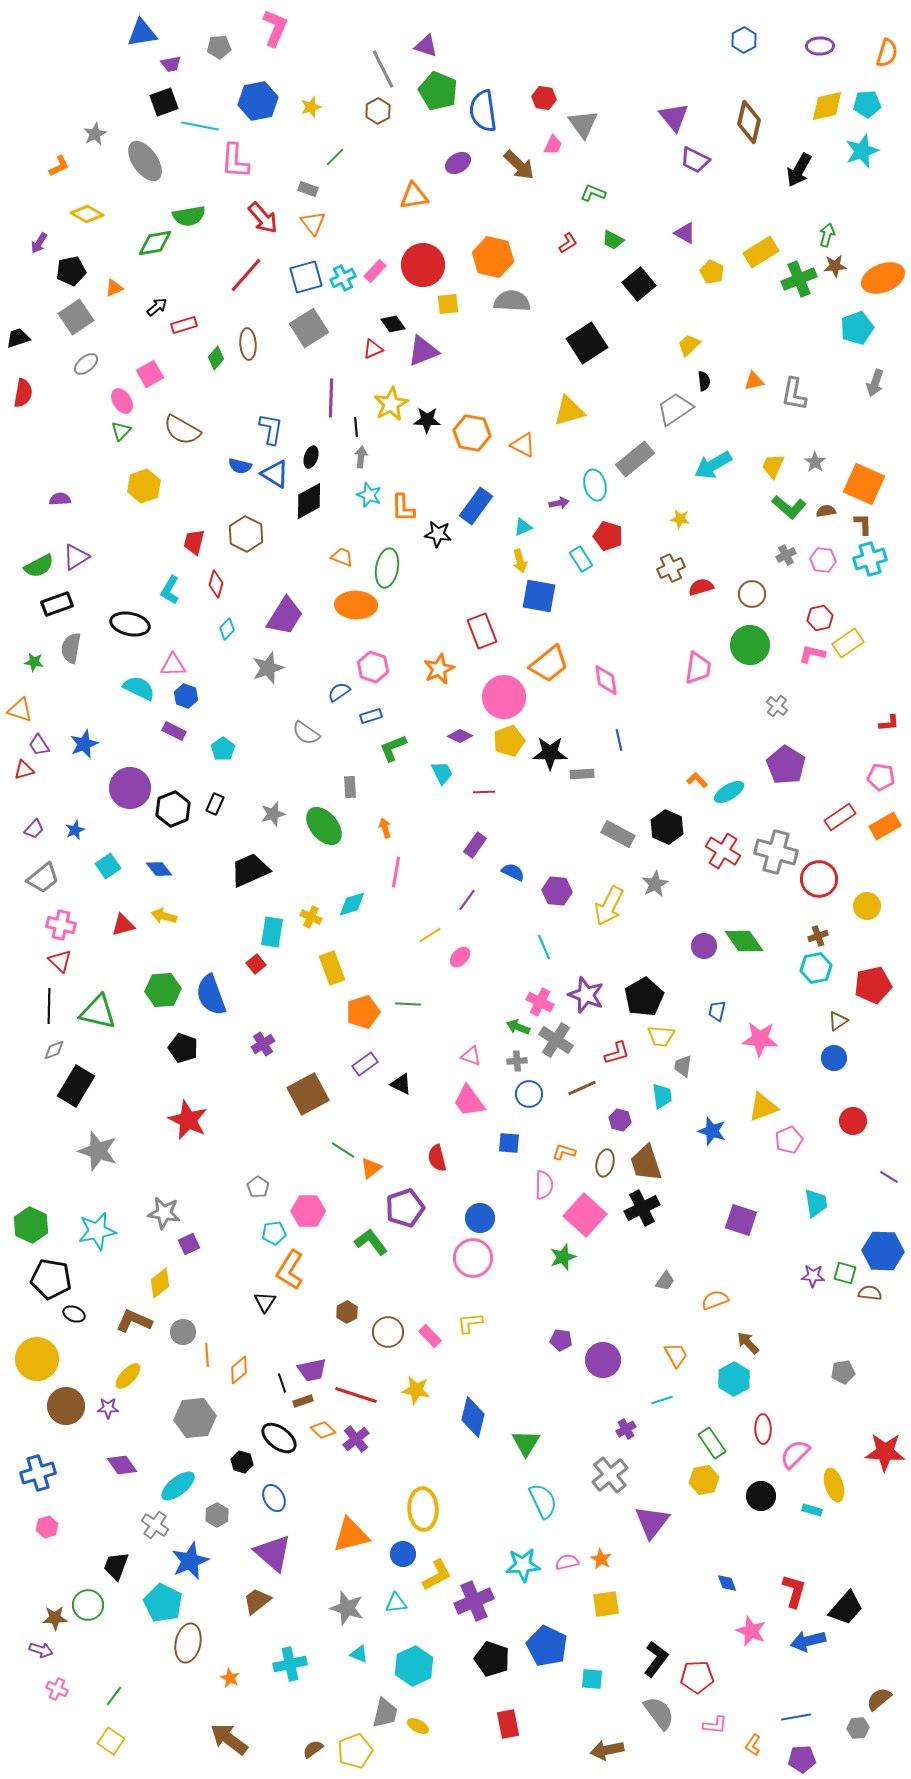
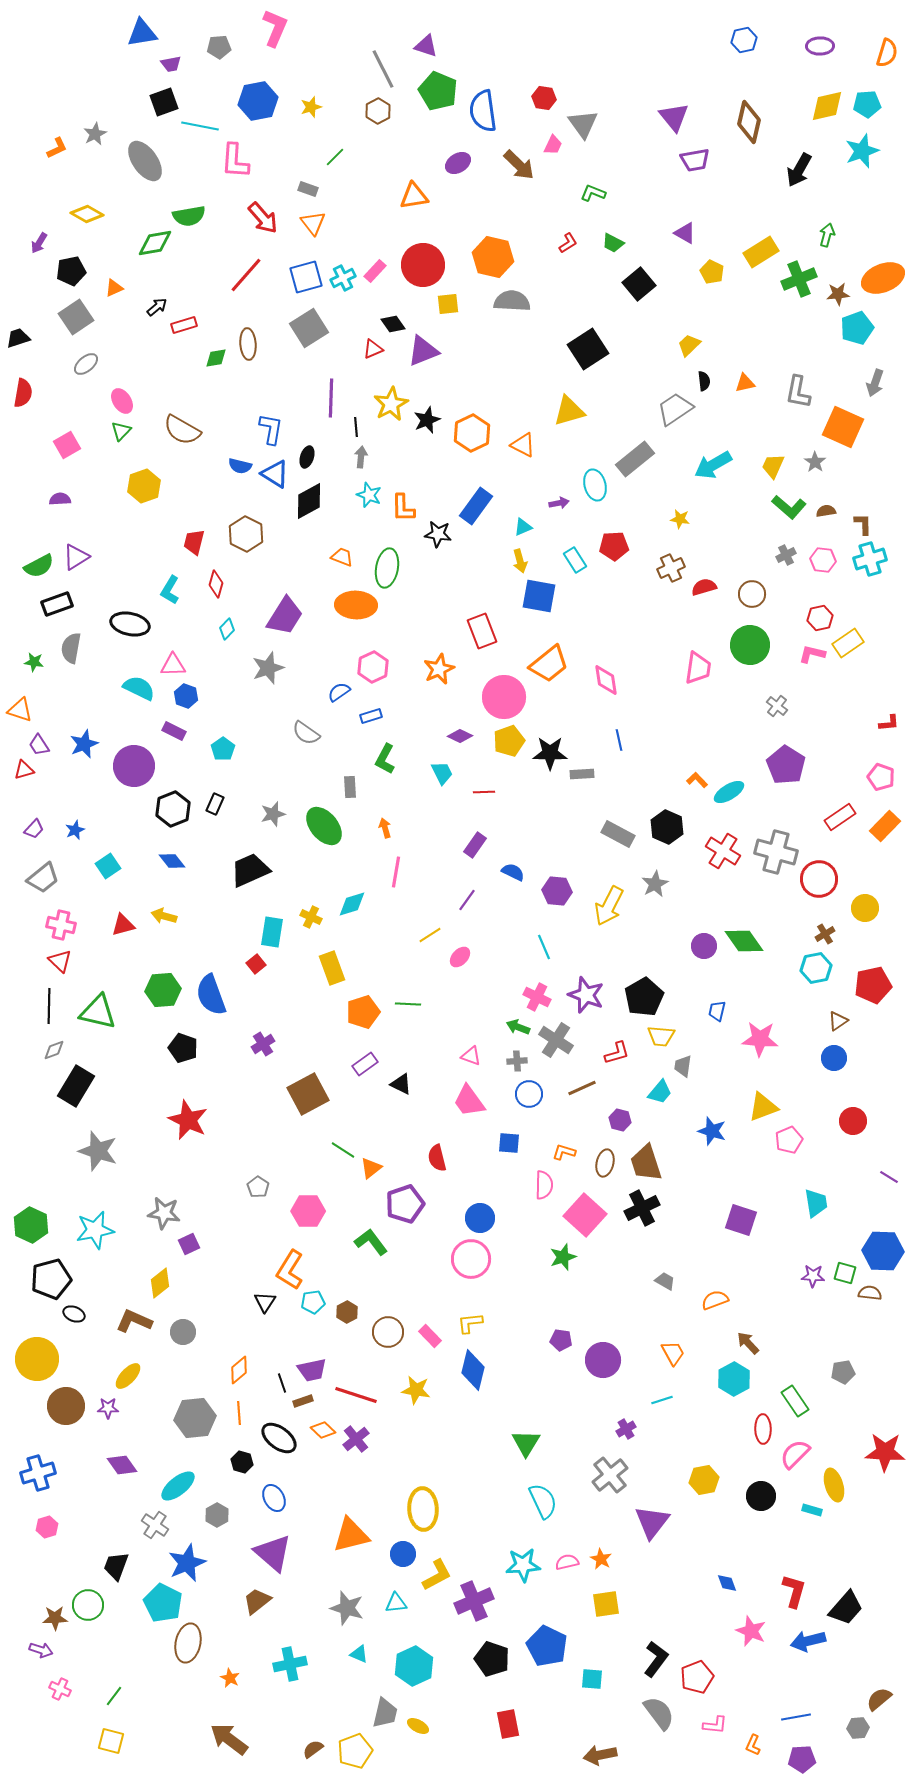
blue hexagon at (744, 40): rotated 15 degrees clockwise
purple trapezoid at (695, 160): rotated 36 degrees counterclockwise
orange L-shape at (59, 166): moved 2 px left, 18 px up
green trapezoid at (613, 240): moved 3 px down
brown star at (835, 266): moved 3 px right, 28 px down
black square at (587, 343): moved 1 px right, 6 px down
green diamond at (216, 358): rotated 40 degrees clockwise
pink square at (150, 374): moved 83 px left, 71 px down
orange triangle at (754, 381): moved 9 px left, 2 px down
gray L-shape at (794, 394): moved 4 px right, 2 px up
black star at (427, 420): rotated 24 degrees counterclockwise
orange hexagon at (472, 433): rotated 24 degrees clockwise
black ellipse at (311, 457): moved 4 px left
orange square at (864, 484): moved 21 px left, 57 px up
red pentagon at (608, 536): moved 6 px right, 10 px down; rotated 20 degrees counterclockwise
cyan rectangle at (581, 559): moved 6 px left, 1 px down
red semicircle at (701, 587): moved 3 px right
pink hexagon at (373, 667): rotated 16 degrees clockwise
green L-shape at (393, 748): moved 8 px left, 11 px down; rotated 40 degrees counterclockwise
pink pentagon at (881, 777): rotated 12 degrees clockwise
purple circle at (130, 788): moved 4 px right, 22 px up
orange rectangle at (885, 826): rotated 16 degrees counterclockwise
blue diamond at (159, 869): moved 13 px right, 8 px up
yellow circle at (867, 906): moved 2 px left, 2 px down
brown cross at (818, 936): moved 7 px right, 2 px up; rotated 12 degrees counterclockwise
pink cross at (540, 1002): moved 3 px left, 5 px up
cyan trapezoid at (662, 1096): moved 2 px left, 4 px up; rotated 48 degrees clockwise
purple pentagon at (405, 1208): moved 4 px up
cyan star at (97, 1231): moved 2 px left, 1 px up
cyan pentagon at (274, 1233): moved 39 px right, 69 px down
pink circle at (473, 1258): moved 2 px left, 1 px down
black pentagon at (51, 1279): rotated 24 degrees counterclockwise
gray trapezoid at (665, 1281): rotated 95 degrees counterclockwise
orange line at (207, 1355): moved 32 px right, 58 px down
orange trapezoid at (676, 1355): moved 3 px left, 2 px up
blue diamond at (473, 1417): moved 47 px up
green rectangle at (712, 1443): moved 83 px right, 42 px up
blue star at (190, 1561): moved 3 px left, 2 px down
red pentagon at (697, 1677): rotated 20 degrees counterclockwise
pink cross at (57, 1689): moved 3 px right
yellow square at (111, 1741): rotated 20 degrees counterclockwise
orange L-shape at (753, 1745): rotated 10 degrees counterclockwise
brown arrow at (607, 1750): moved 7 px left, 5 px down
